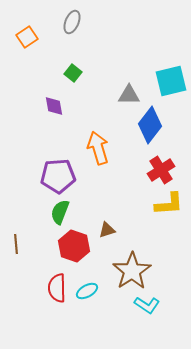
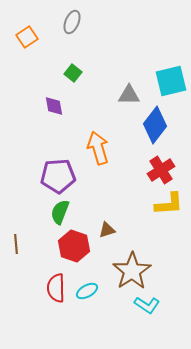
blue diamond: moved 5 px right
red semicircle: moved 1 px left
